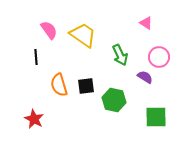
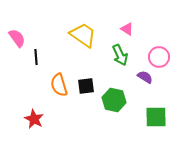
pink triangle: moved 19 px left, 6 px down
pink semicircle: moved 32 px left, 8 px down
